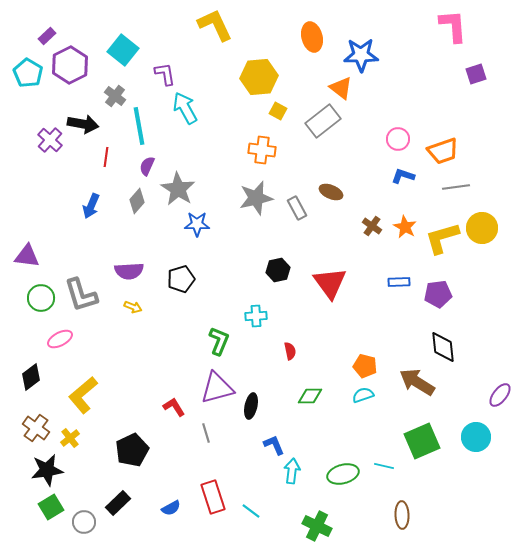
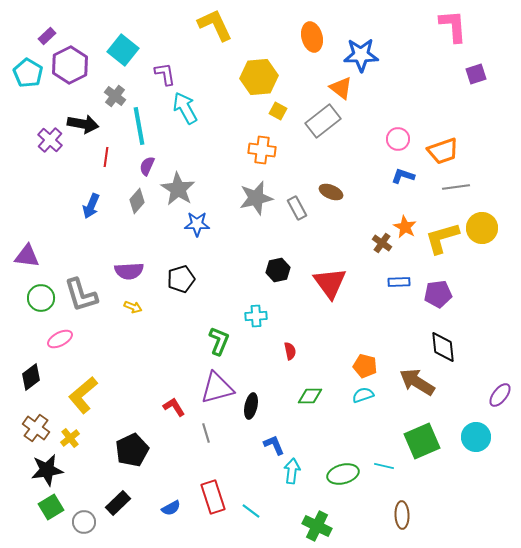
brown cross at (372, 226): moved 10 px right, 17 px down
